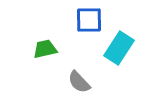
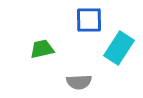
green trapezoid: moved 3 px left
gray semicircle: rotated 50 degrees counterclockwise
